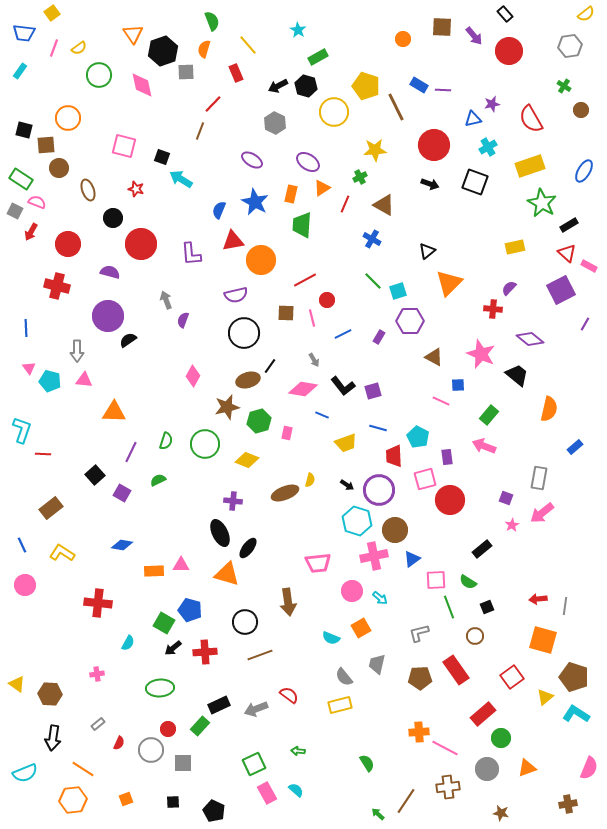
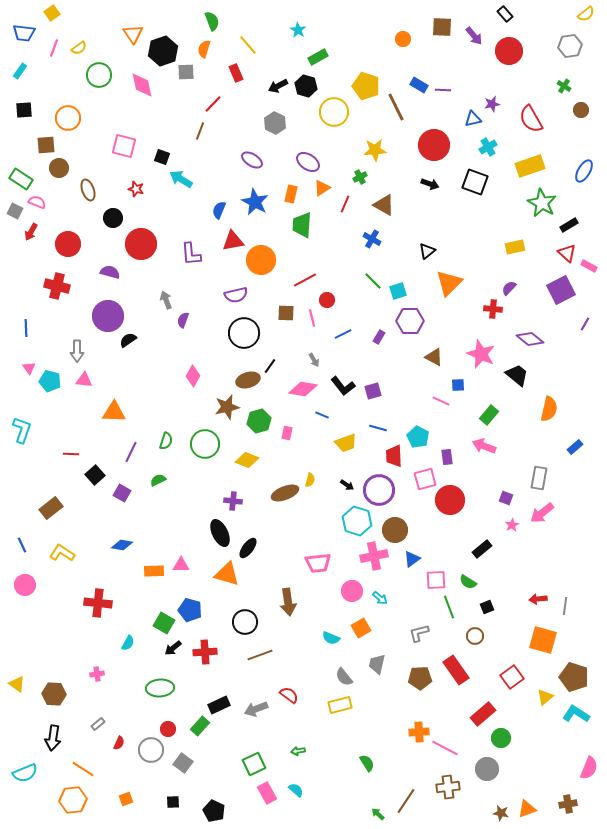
black square at (24, 130): moved 20 px up; rotated 18 degrees counterclockwise
red line at (43, 454): moved 28 px right
brown hexagon at (50, 694): moved 4 px right
green arrow at (298, 751): rotated 16 degrees counterclockwise
gray square at (183, 763): rotated 36 degrees clockwise
orange triangle at (527, 768): moved 41 px down
